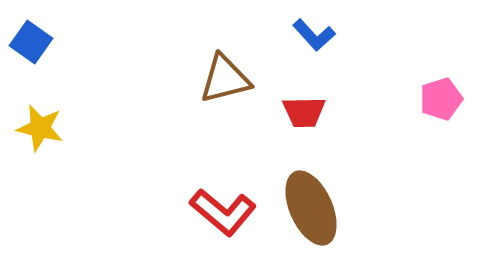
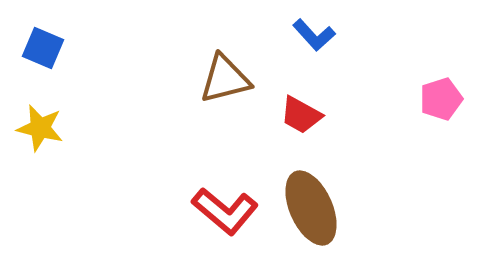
blue square: moved 12 px right, 6 px down; rotated 12 degrees counterclockwise
red trapezoid: moved 3 px left, 3 px down; rotated 30 degrees clockwise
red L-shape: moved 2 px right, 1 px up
